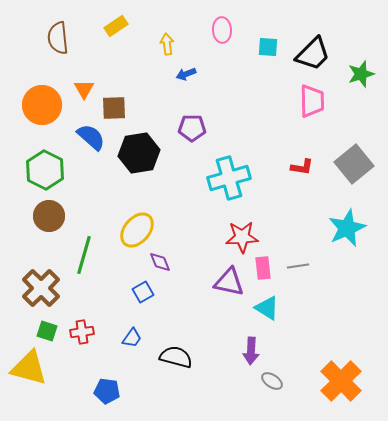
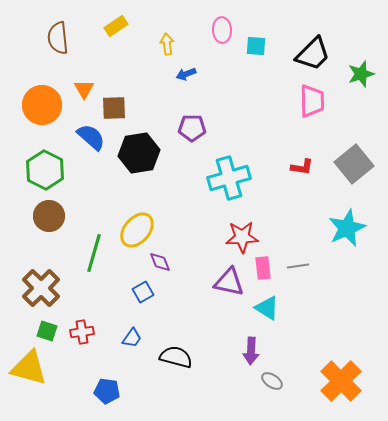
cyan square: moved 12 px left, 1 px up
green line: moved 10 px right, 2 px up
